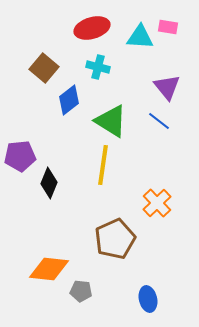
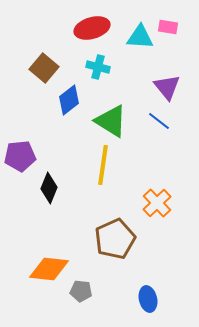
black diamond: moved 5 px down
